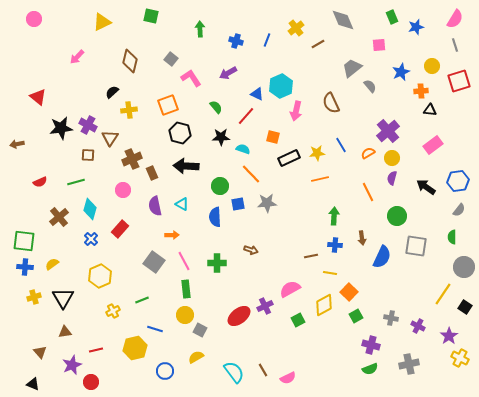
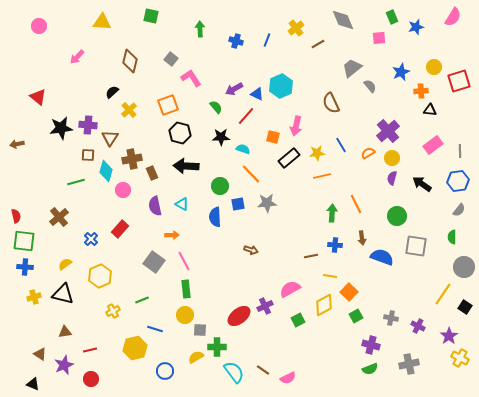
pink circle at (34, 19): moved 5 px right, 7 px down
pink semicircle at (455, 19): moved 2 px left, 2 px up
yellow triangle at (102, 22): rotated 30 degrees clockwise
pink square at (379, 45): moved 7 px up
gray line at (455, 45): moved 5 px right, 106 px down; rotated 16 degrees clockwise
yellow circle at (432, 66): moved 2 px right, 1 px down
purple arrow at (228, 73): moved 6 px right, 16 px down
yellow cross at (129, 110): rotated 35 degrees counterclockwise
pink arrow at (296, 111): moved 15 px down
purple cross at (88, 125): rotated 24 degrees counterclockwise
black rectangle at (289, 158): rotated 15 degrees counterclockwise
brown cross at (132, 159): rotated 12 degrees clockwise
orange line at (320, 179): moved 2 px right, 3 px up
red semicircle at (40, 182): moved 24 px left, 34 px down; rotated 80 degrees counterclockwise
black arrow at (426, 187): moved 4 px left, 3 px up
orange line at (368, 192): moved 12 px left, 12 px down
cyan diamond at (90, 209): moved 16 px right, 38 px up
green arrow at (334, 216): moved 2 px left, 3 px up
blue semicircle at (382, 257): rotated 95 degrees counterclockwise
green cross at (217, 263): moved 84 px down
yellow semicircle at (52, 264): moved 13 px right
yellow line at (330, 273): moved 3 px down
black triangle at (63, 298): moved 4 px up; rotated 45 degrees counterclockwise
gray square at (200, 330): rotated 24 degrees counterclockwise
red line at (96, 350): moved 6 px left
brown triangle at (40, 352): moved 2 px down; rotated 16 degrees counterclockwise
purple star at (72, 365): moved 8 px left
brown line at (263, 370): rotated 24 degrees counterclockwise
red circle at (91, 382): moved 3 px up
